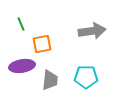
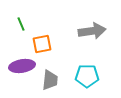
cyan pentagon: moved 1 px right, 1 px up
